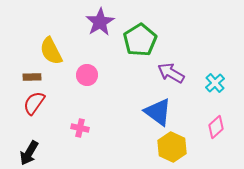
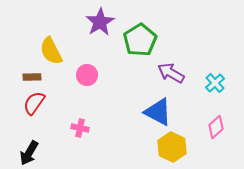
blue triangle: rotated 8 degrees counterclockwise
